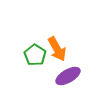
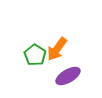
orange arrow: rotated 65 degrees clockwise
